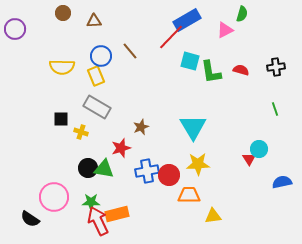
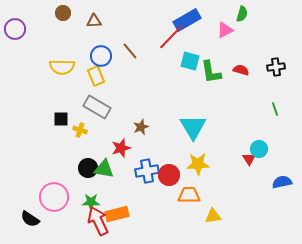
yellow cross: moved 1 px left, 2 px up
